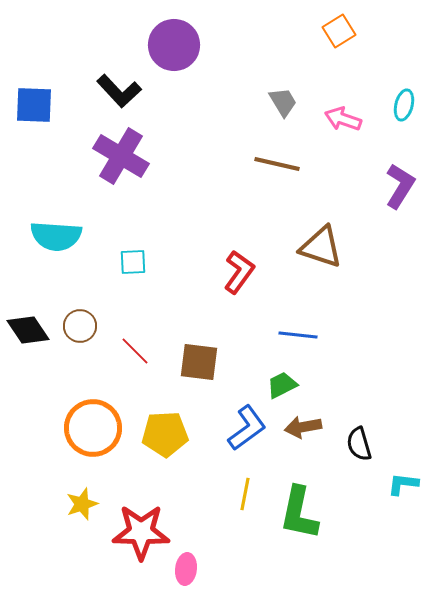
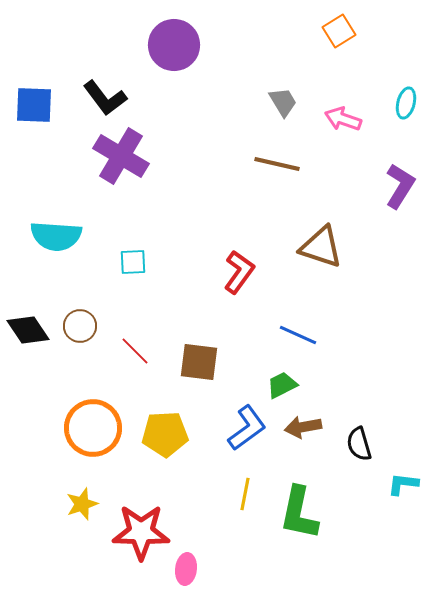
black L-shape: moved 14 px left, 7 px down; rotated 6 degrees clockwise
cyan ellipse: moved 2 px right, 2 px up
blue line: rotated 18 degrees clockwise
